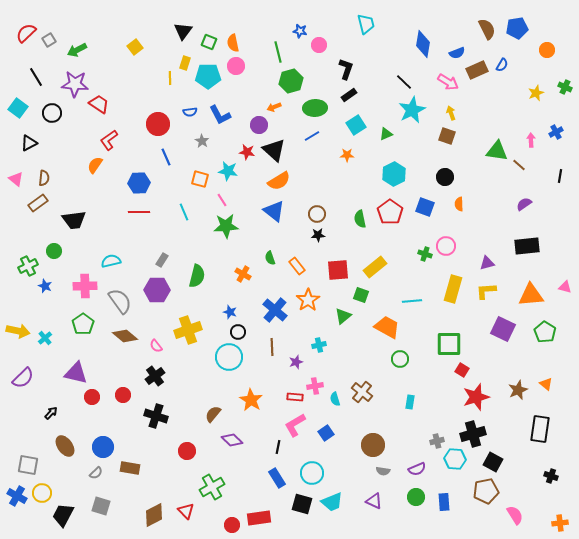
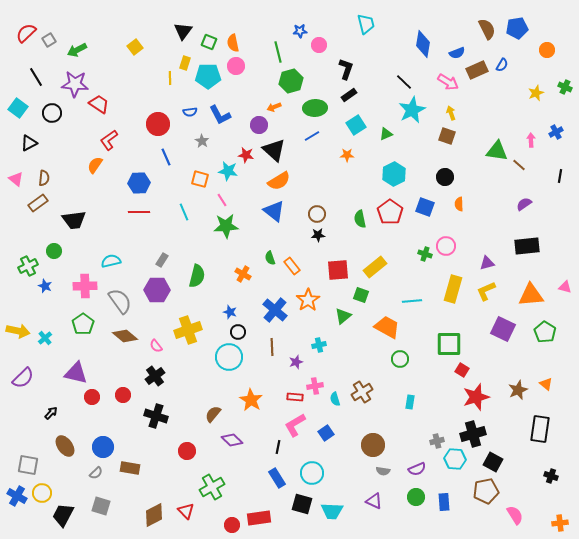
blue star at (300, 31): rotated 16 degrees counterclockwise
red star at (247, 152): moved 1 px left, 3 px down
orange rectangle at (297, 266): moved 5 px left
yellow L-shape at (486, 291): rotated 20 degrees counterclockwise
brown cross at (362, 392): rotated 20 degrees clockwise
cyan trapezoid at (332, 502): moved 9 px down; rotated 25 degrees clockwise
